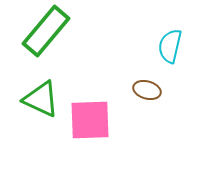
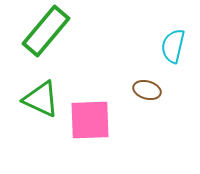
cyan semicircle: moved 3 px right
